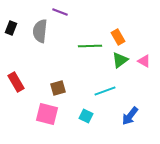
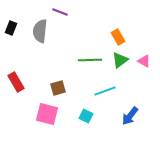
green line: moved 14 px down
